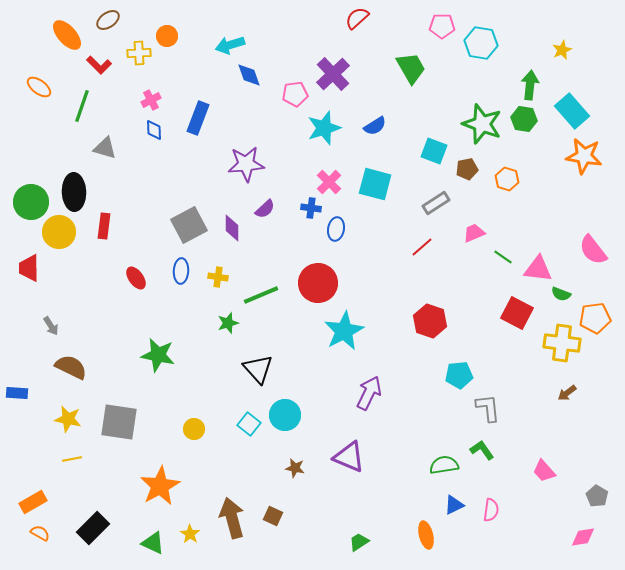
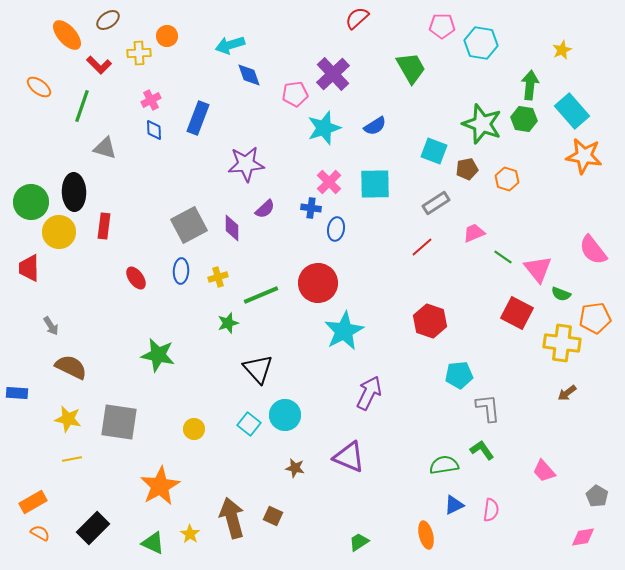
cyan square at (375, 184): rotated 16 degrees counterclockwise
pink triangle at (538, 269): rotated 44 degrees clockwise
yellow cross at (218, 277): rotated 24 degrees counterclockwise
